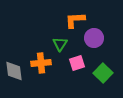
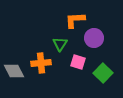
pink square: moved 1 px right, 1 px up; rotated 35 degrees clockwise
gray diamond: rotated 20 degrees counterclockwise
